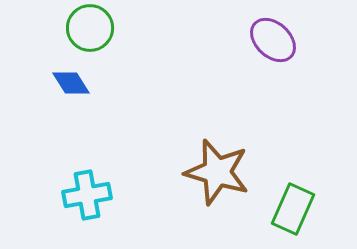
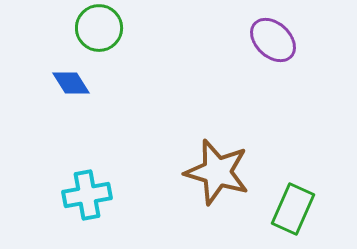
green circle: moved 9 px right
